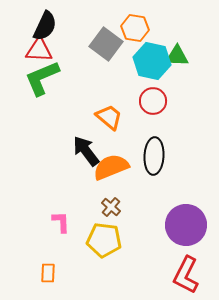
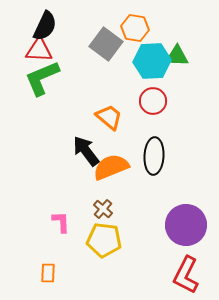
cyan hexagon: rotated 15 degrees counterclockwise
brown cross: moved 8 px left, 2 px down
